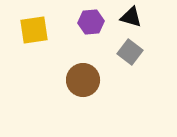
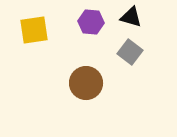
purple hexagon: rotated 10 degrees clockwise
brown circle: moved 3 px right, 3 px down
